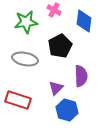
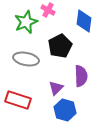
pink cross: moved 6 px left
green star: rotated 15 degrees counterclockwise
gray ellipse: moved 1 px right
blue hexagon: moved 2 px left
